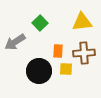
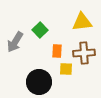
green square: moved 7 px down
gray arrow: rotated 25 degrees counterclockwise
orange rectangle: moved 1 px left
black circle: moved 11 px down
